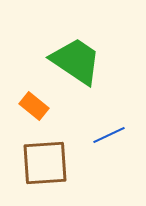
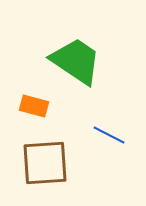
orange rectangle: rotated 24 degrees counterclockwise
blue line: rotated 52 degrees clockwise
